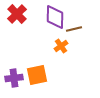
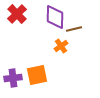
purple cross: moved 1 px left
